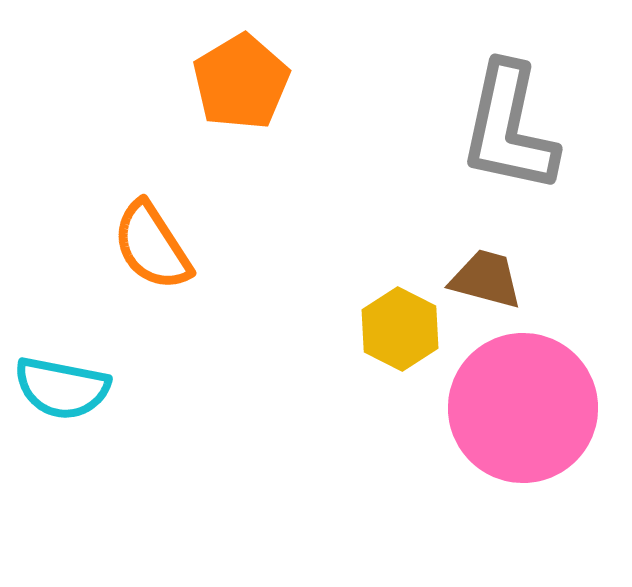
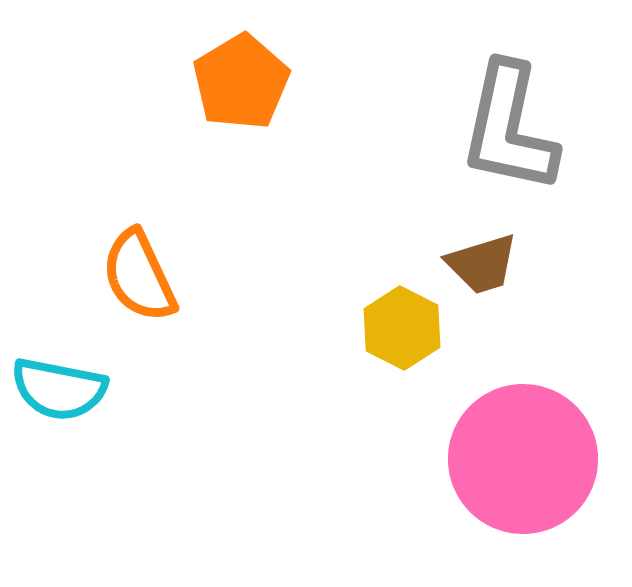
orange semicircle: moved 13 px left, 30 px down; rotated 8 degrees clockwise
brown trapezoid: moved 4 px left, 15 px up; rotated 148 degrees clockwise
yellow hexagon: moved 2 px right, 1 px up
cyan semicircle: moved 3 px left, 1 px down
pink circle: moved 51 px down
